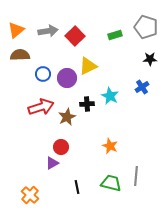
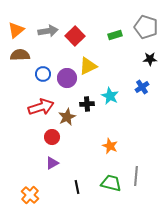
red circle: moved 9 px left, 10 px up
